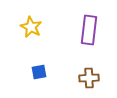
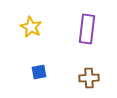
purple rectangle: moved 2 px left, 1 px up
